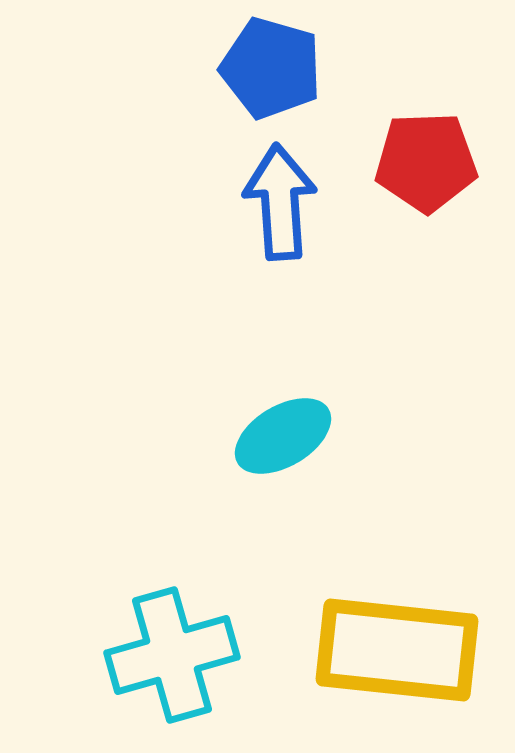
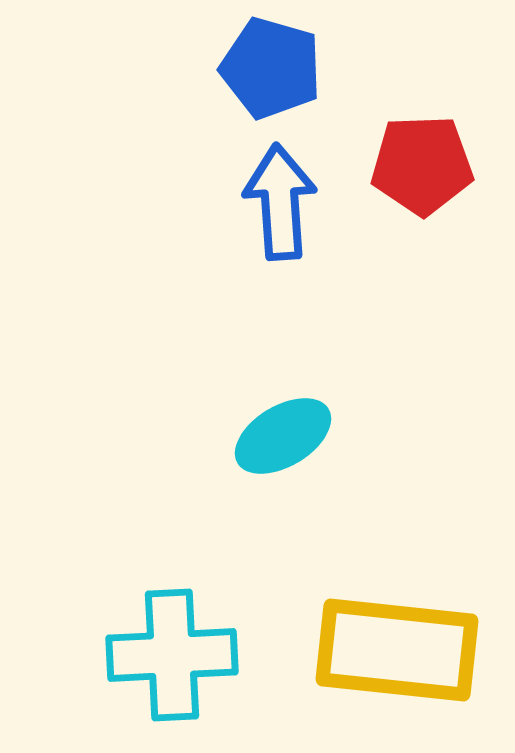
red pentagon: moved 4 px left, 3 px down
cyan cross: rotated 13 degrees clockwise
